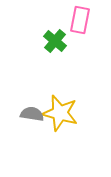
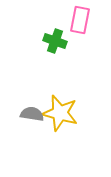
green cross: rotated 20 degrees counterclockwise
